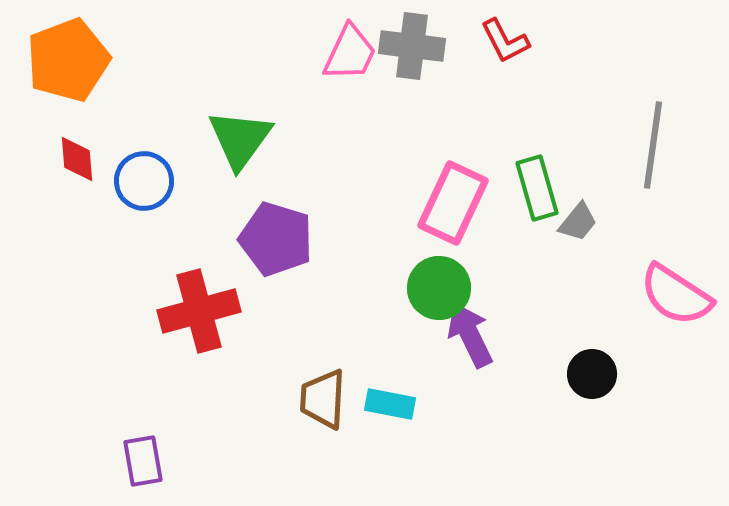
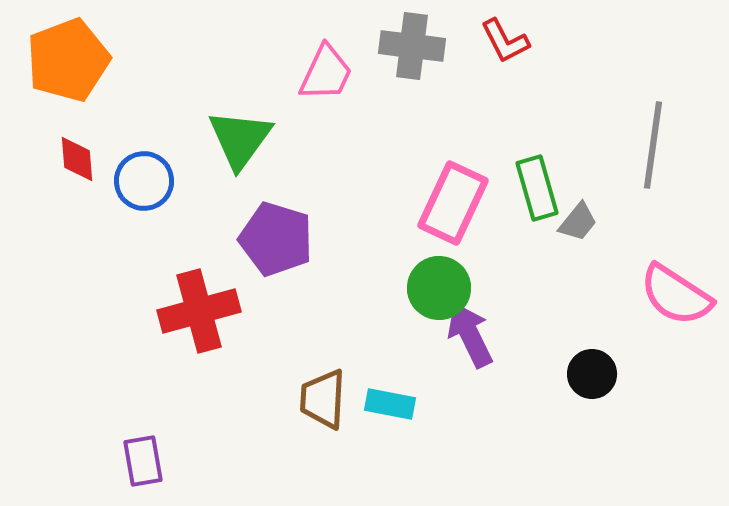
pink trapezoid: moved 24 px left, 20 px down
